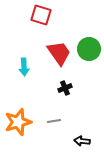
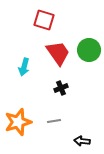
red square: moved 3 px right, 5 px down
green circle: moved 1 px down
red trapezoid: moved 1 px left
cyan arrow: rotated 18 degrees clockwise
black cross: moved 4 px left
